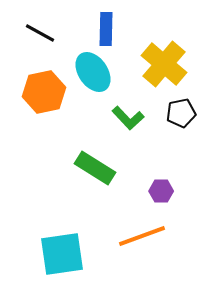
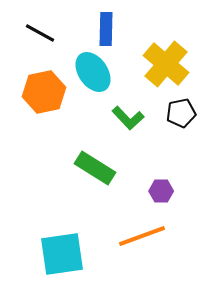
yellow cross: moved 2 px right
